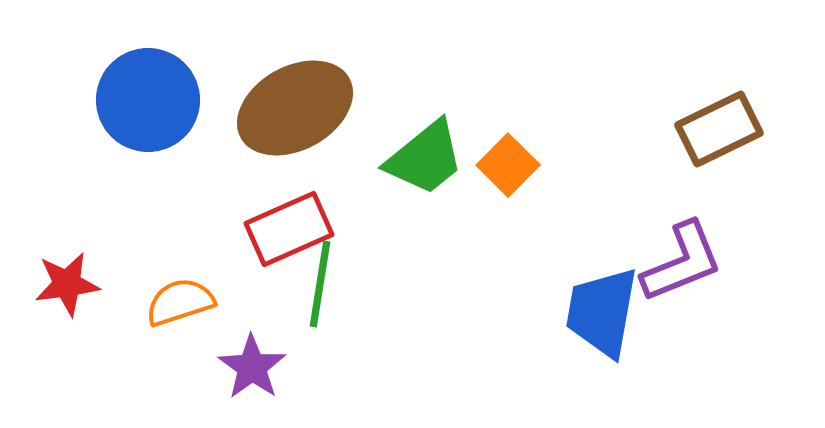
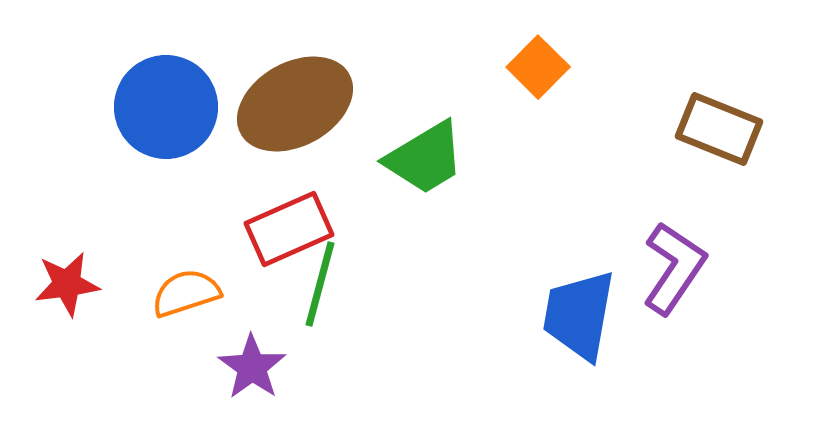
blue circle: moved 18 px right, 7 px down
brown ellipse: moved 4 px up
brown rectangle: rotated 48 degrees clockwise
green trapezoid: rotated 8 degrees clockwise
orange square: moved 30 px right, 98 px up
purple L-shape: moved 8 px left, 6 px down; rotated 34 degrees counterclockwise
green line: rotated 6 degrees clockwise
orange semicircle: moved 6 px right, 9 px up
blue trapezoid: moved 23 px left, 3 px down
